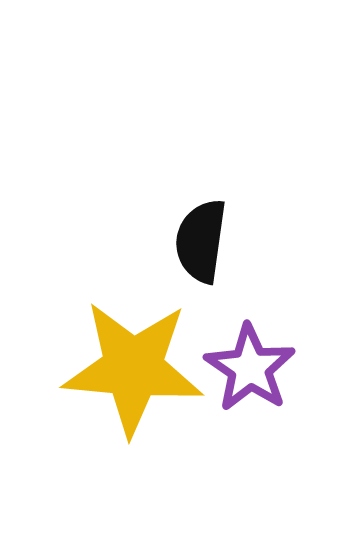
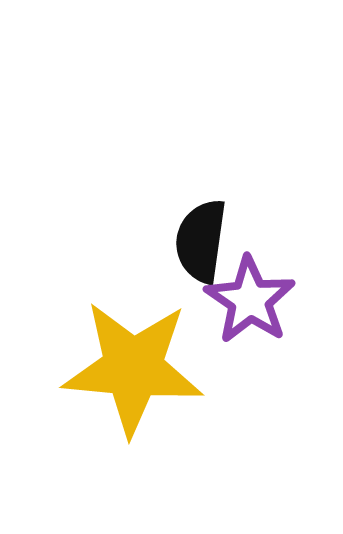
purple star: moved 68 px up
